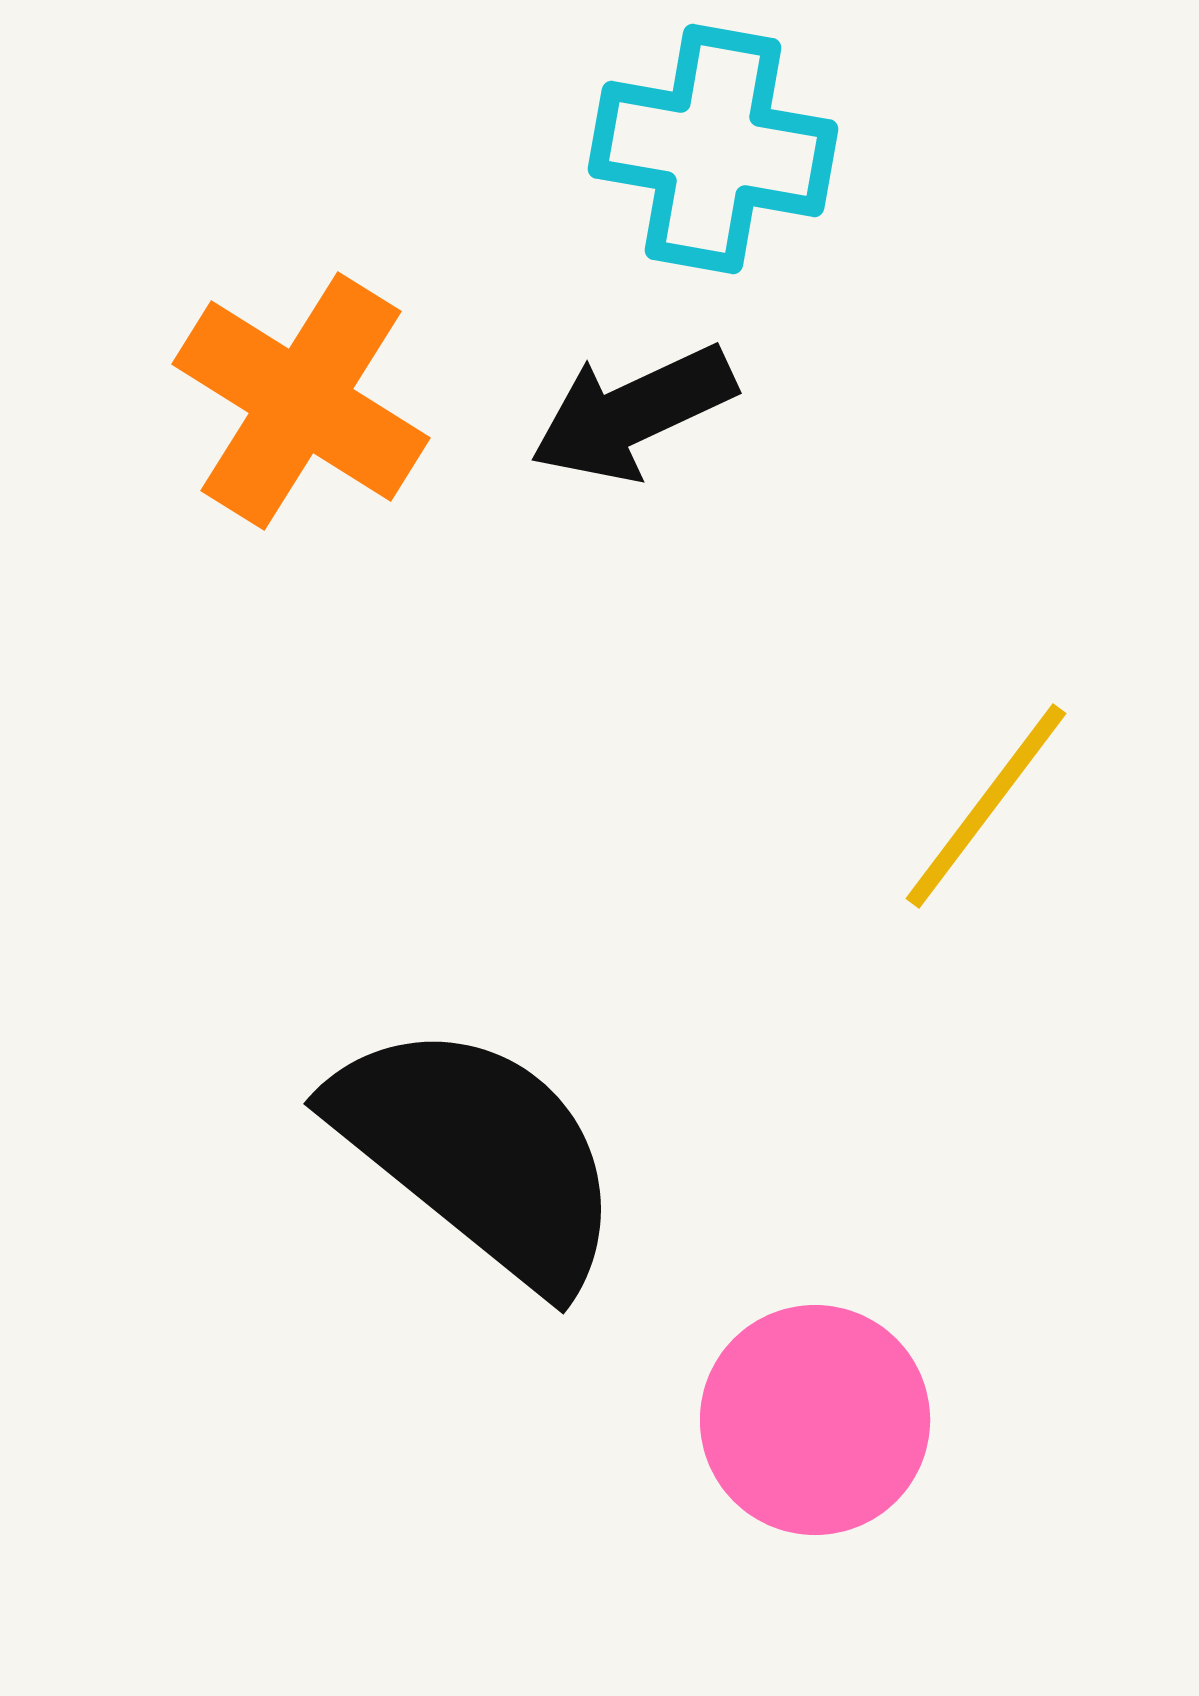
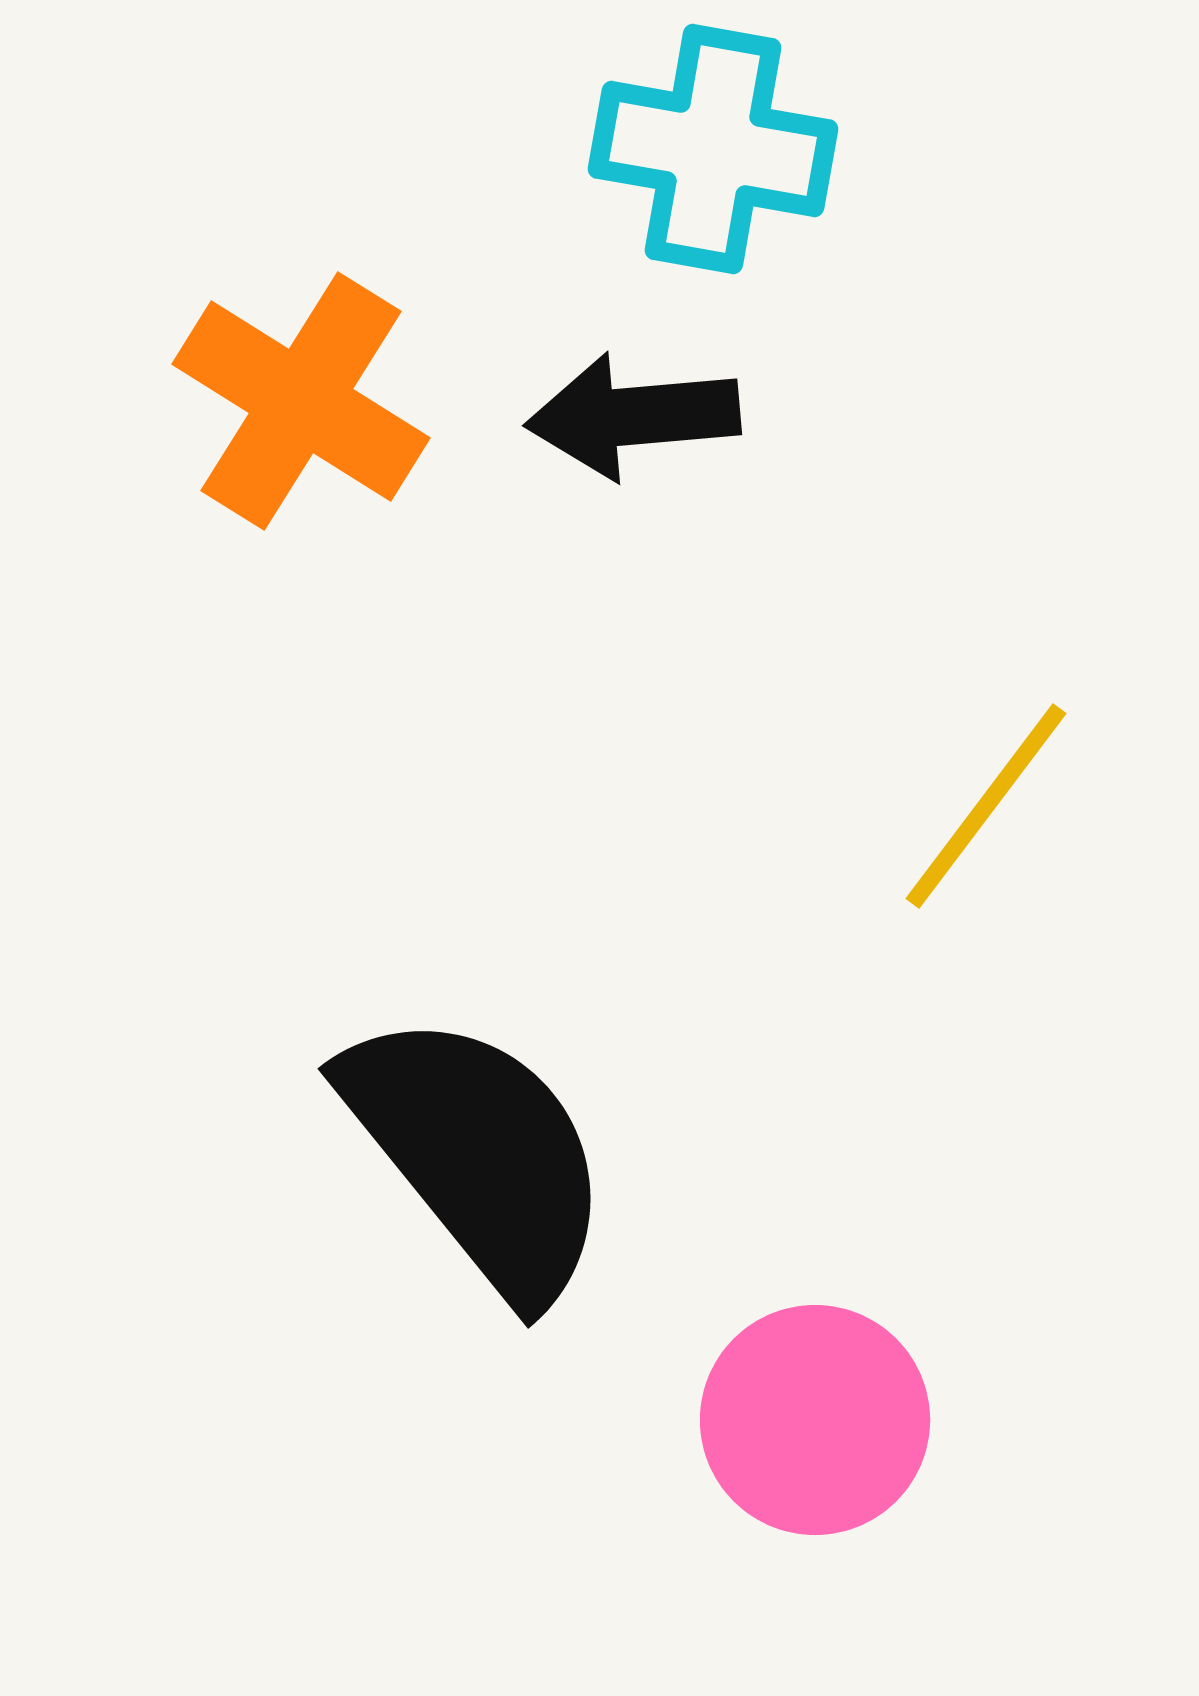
black arrow: moved 3 px down; rotated 20 degrees clockwise
black semicircle: rotated 12 degrees clockwise
